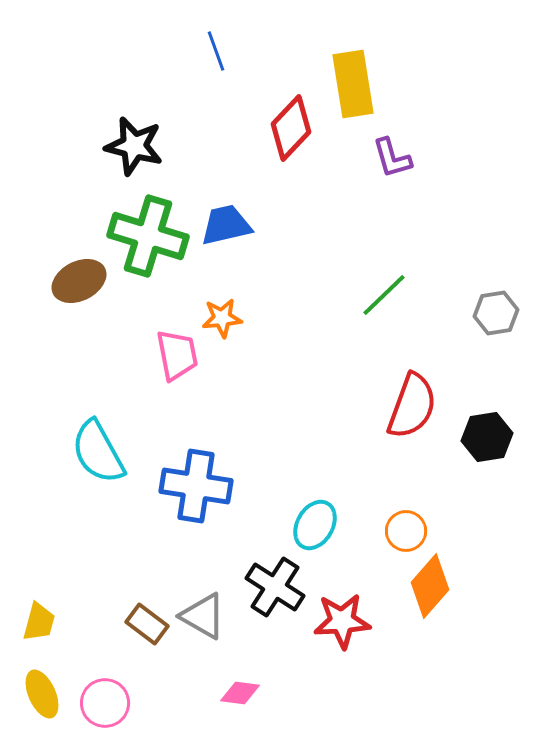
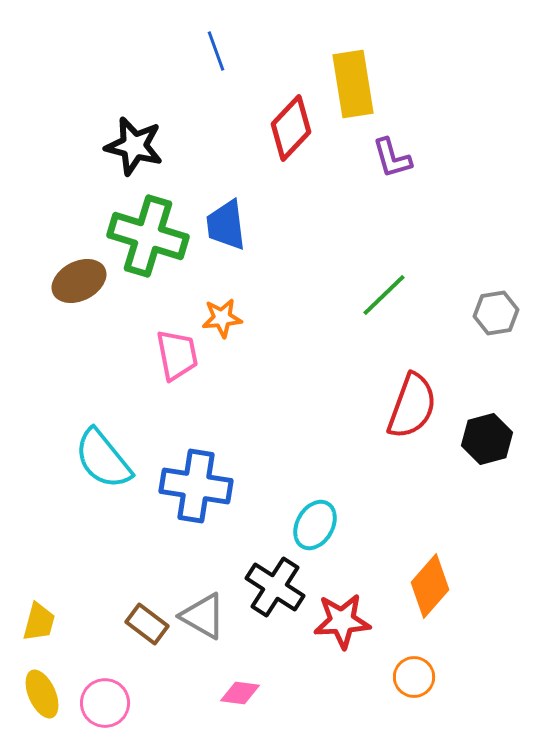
blue trapezoid: rotated 84 degrees counterclockwise
black hexagon: moved 2 px down; rotated 6 degrees counterclockwise
cyan semicircle: moved 5 px right, 7 px down; rotated 10 degrees counterclockwise
orange circle: moved 8 px right, 146 px down
